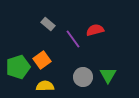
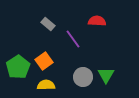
red semicircle: moved 2 px right, 9 px up; rotated 18 degrees clockwise
orange square: moved 2 px right, 1 px down
green pentagon: rotated 15 degrees counterclockwise
green triangle: moved 2 px left
yellow semicircle: moved 1 px right, 1 px up
